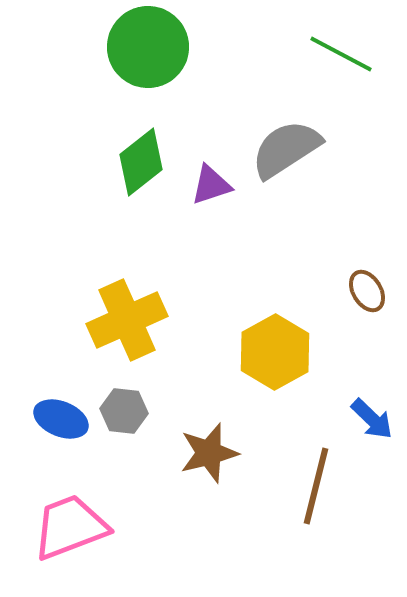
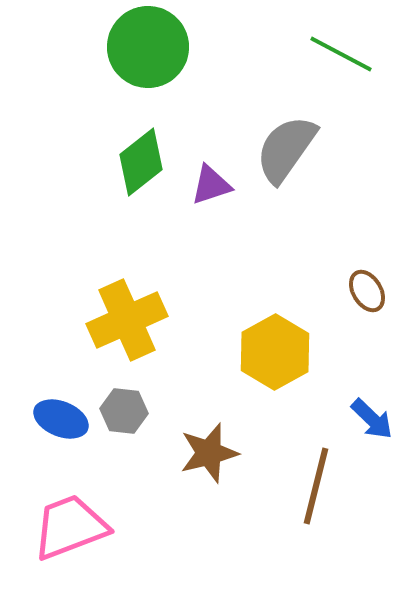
gray semicircle: rotated 22 degrees counterclockwise
